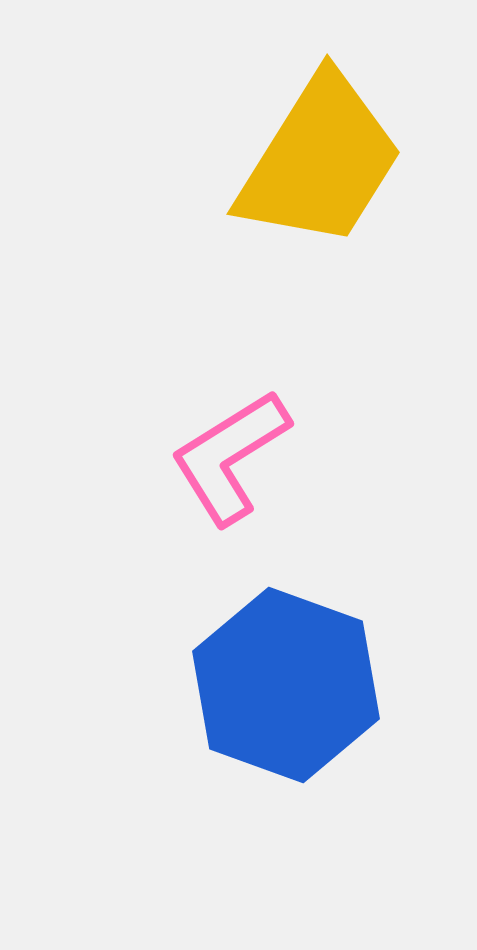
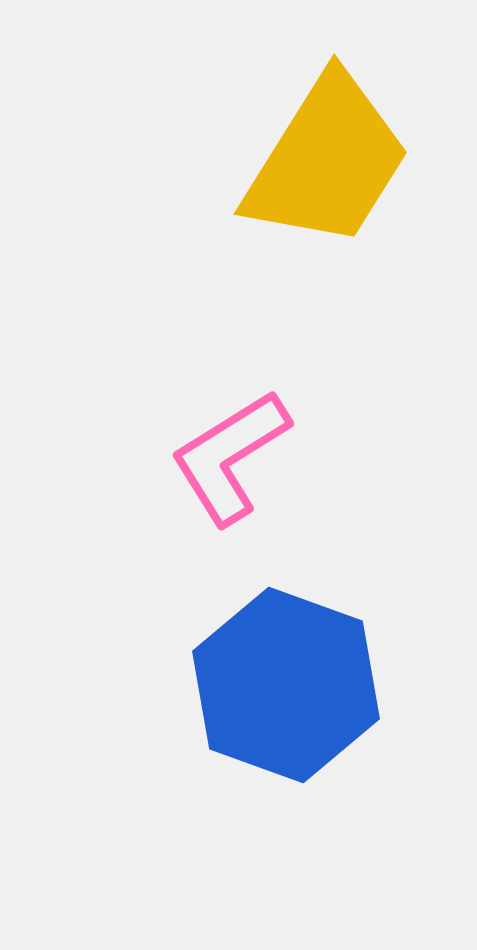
yellow trapezoid: moved 7 px right
